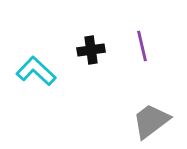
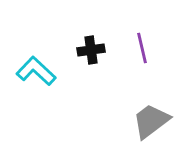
purple line: moved 2 px down
